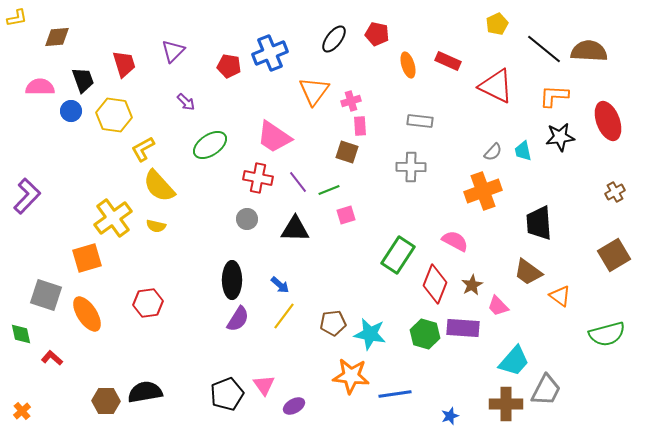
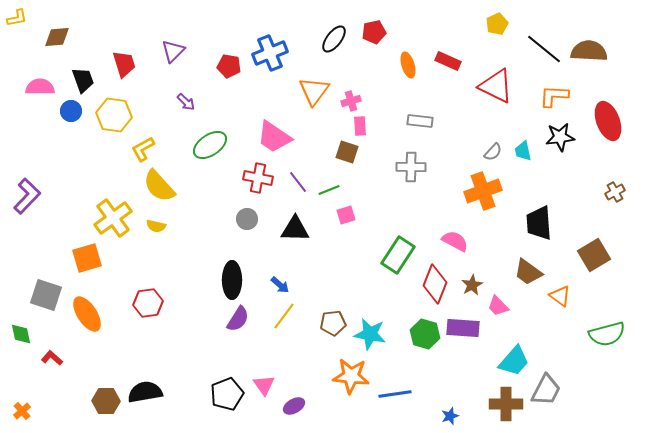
red pentagon at (377, 34): moved 3 px left, 2 px up; rotated 25 degrees counterclockwise
brown square at (614, 255): moved 20 px left
